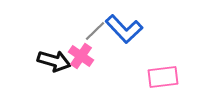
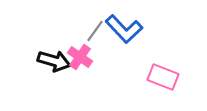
gray line: rotated 10 degrees counterclockwise
pink cross: moved 1 px left, 1 px down
pink rectangle: rotated 28 degrees clockwise
